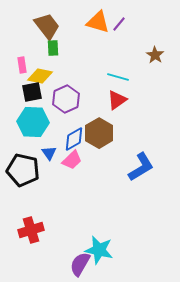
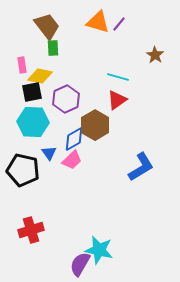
brown hexagon: moved 4 px left, 8 px up
